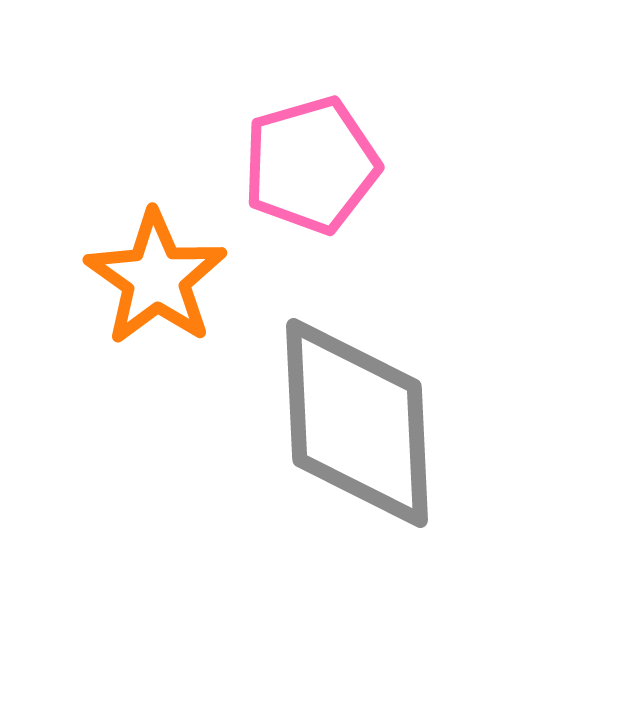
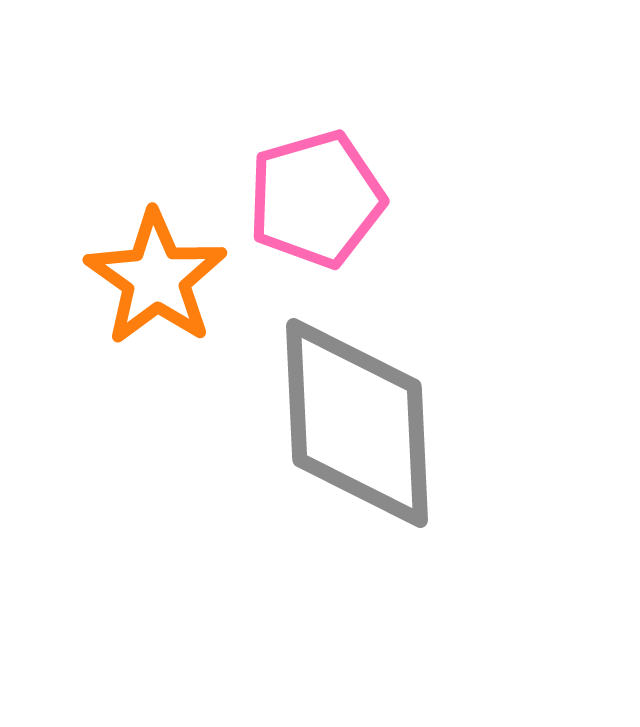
pink pentagon: moved 5 px right, 34 px down
